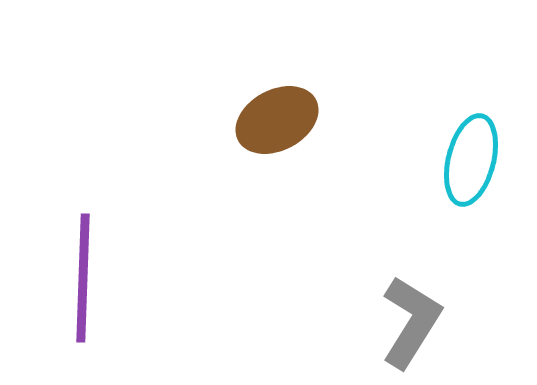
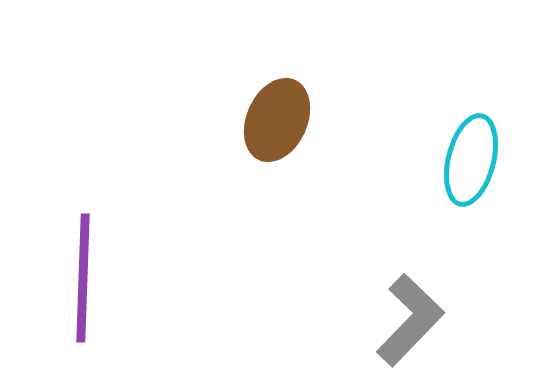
brown ellipse: rotated 38 degrees counterclockwise
gray L-shape: moved 1 px left, 2 px up; rotated 12 degrees clockwise
